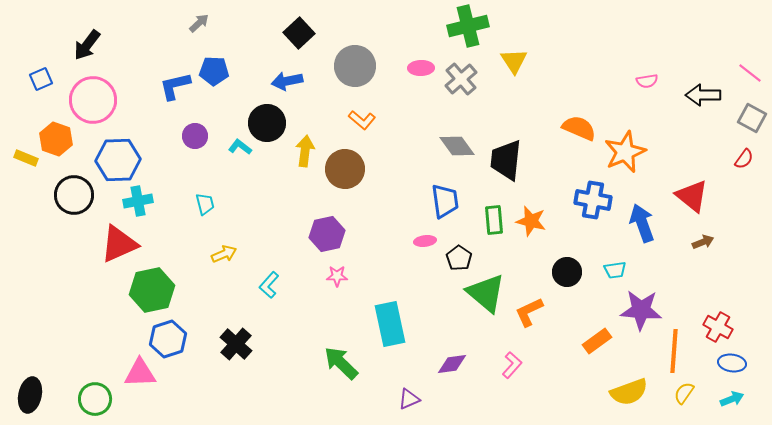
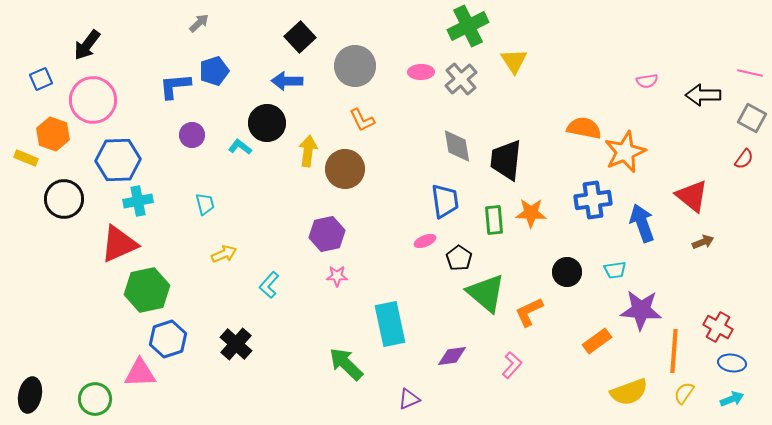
green cross at (468, 26): rotated 12 degrees counterclockwise
black square at (299, 33): moved 1 px right, 4 px down
pink ellipse at (421, 68): moved 4 px down
blue pentagon at (214, 71): rotated 20 degrees counterclockwise
pink line at (750, 73): rotated 25 degrees counterclockwise
blue arrow at (287, 81): rotated 12 degrees clockwise
blue L-shape at (175, 86): rotated 8 degrees clockwise
orange L-shape at (362, 120): rotated 24 degrees clockwise
orange semicircle at (579, 128): moved 5 px right; rotated 12 degrees counterclockwise
purple circle at (195, 136): moved 3 px left, 1 px up
orange hexagon at (56, 139): moved 3 px left, 5 px up
gray diamond at (457, 146): rotated 27 degrees clockwise
yellow arrow at (305, 151): moved 3 px right
black circle at (74, 195): moved 10 px left, 4 px down
blue cross at (593, 200): rotated 18 degrees counterclockwise
orange star at (531, 221): moved 8 px up; rotated 12 degrees counterclockwise
pink ellipse at (425, 241): rotated 15 degrees counterclockwise
green hexagon at (152, 290): moved 5 px left
green arrow at (341, 363): moved 5 px right, 1 px down
purple diamond at (452, 364): moved 8 px up
